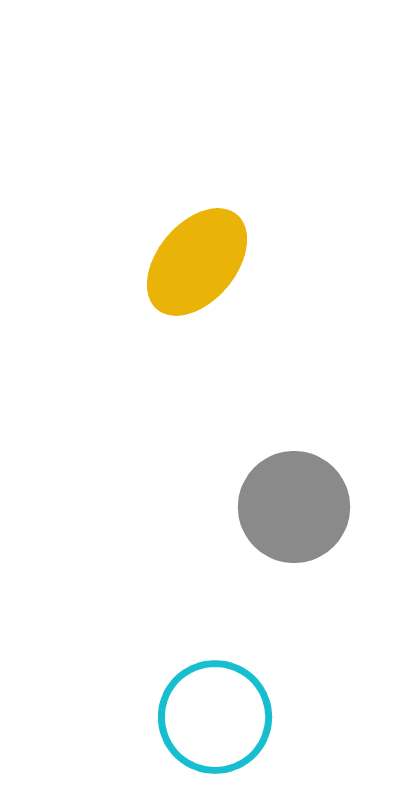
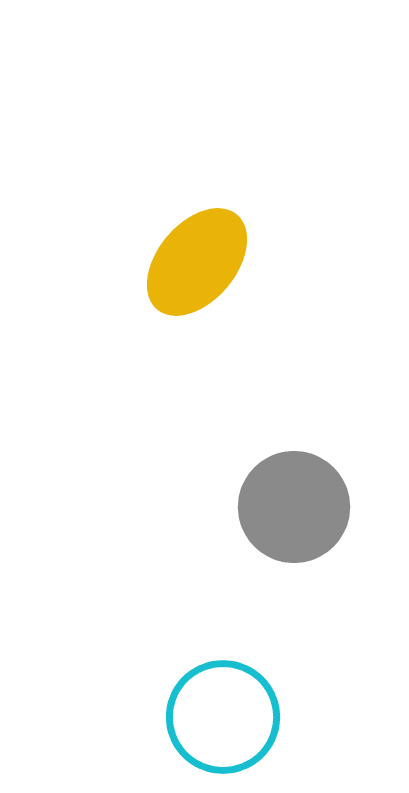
cyan circle: moved 8 px right
